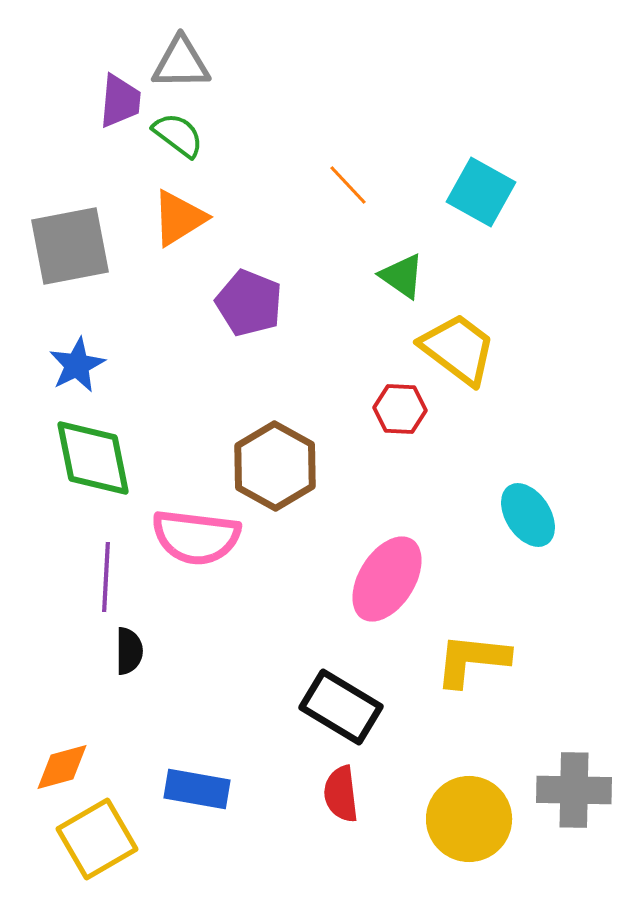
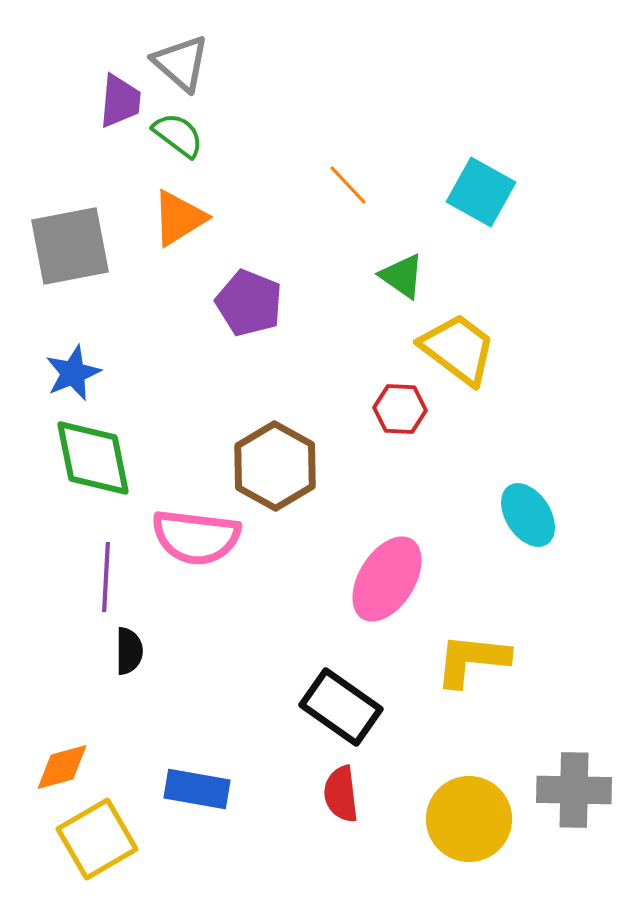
gray triangle: rotated 42 degrees clockwise
blue star: moved 4 px left, 8 px down; rotated 4 degrees clockwise
black rectangle: rotated 4 degrees clockwise
